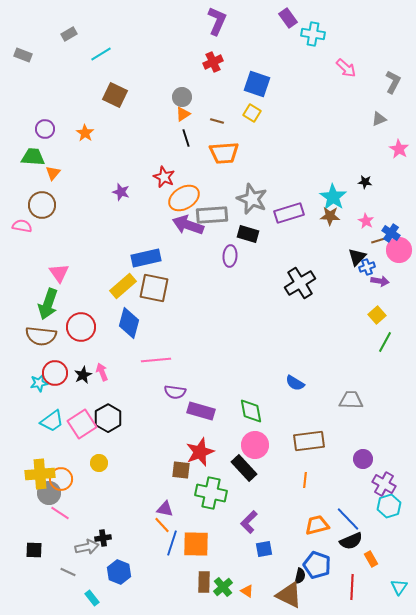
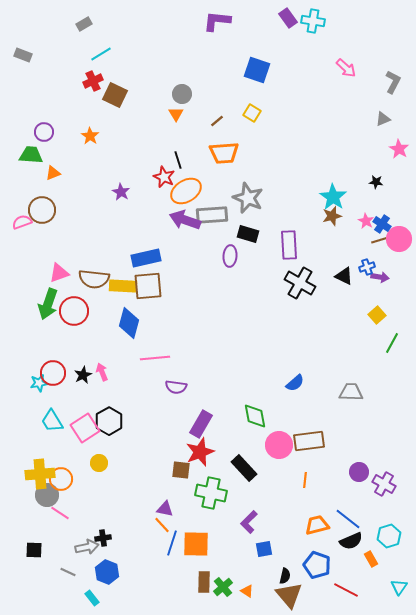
purple L-shape at (217, 21): rotated 108 degrees counterclockwise
gray rectangle at (69, 34): moved 15 px right, 10 px up
cyan cross at (313, 34): moved 13 px up
red cross at (213, 62): moved 120 px left, 19 px down
blue square at (257, 84): moved 14 px up
gray circle at (182, 97): moved 3 px up
orange triangle at (183, 114): moved 7 px left; rotated 28 degrees counterclockwise
gray triangle at (379, 119): moved 4 px right
brown line at (217, 121): rotated 56 degrees counterclockwise
purple circle at (45, 129): moved 1 px left, 3 px down
orange star at (85, 133): moved 5 px right, 3 px down
black line at (186, 138): moved 8 px left, 22 px down
green trapezoid at (33, 157): moved 2 px left, 2 px up
orange triangle at (53, 173): rotated 28 degrees clockwise
black star at (365, 182): moved 11 px right
purple star at (121, 192): rotated 12 degrees clockwise
orange ellipse at (184, 198): moved 2 px right, 7 px up
gray star at (252, 199): moved 4 px left, 1 px up
brown circle at (42, 205): moved 5 px down
purple rectangle at (289, 213): moved 32 px down; rotated 76 degrees counterclockwise
brown star at (330, 216): moved 2 px right; rotated 18 degrees counterclockwise
purple arrow at (188, 225): moved 3 px left, 5 px up
pink semicircle at (22, 226): moved 4 px up; rotated 30 degrees counterclockwise
blue cross at (391, 233): moved 9 px left, 9 px up
pink circle at (399, 250): moved 11 px up
black triangle at (357, 257): moved 13 px left, 19 px down; rotated 48 degrees counterclockwise
pink triangle at (59, 273): rotated 45 degrees clockwise
purple arrow at (380, 281): moved 4 px up
black cross at (300, 283): rotated 28 degrees counterclockwise
yellow rectangle at (123, 286): rotated 44 degrees clockwise
brown square at (154, 288): moved 6 px left, 2 px up; rotated 16 degrees counterclockwise
red circle at (81, 327): moved 7 px left, 16 px up
brown semicircle at (41, 336): moved 53 px right, 57 px up
green line at (385, 342): moved 7 px right, 1 px down
pink line at (156, 360): moved 1 px left, 2 px up
red circle at (55, 373): moved 2 px left
blue semicircle at (295, 383): rotated 72 degrees counterclockwise
purple semicircle at (175, 392): moved 1 px right, 5 px up
gray trapezoid at (351, 400): moved 8 px up
purple rectangle at (201, 411): moved 13 px down; rotated 76 degrees counterclockwise
green diamond at (251, 411): moved 4 px right, 5 px down
black hexagon at (108, 418): moved 1 px right, 3 px down
cyan trapezoid at (52, 421): rotated 95 degrees clockwise
pink square at (82, 424): moved 3 px right, 4 px down
pink circle at (255, 445): moved 24 px right
purple circle at (363, 459): moved 4 px left, 13 px down
gray circle at (49, 493): moved 2 px left, 2 px down
cyan hexagon at (389, 506): moved 30 px down
blue line at (348, 519): rotated 8 degrees counterclockwise
blue hexagon at (119, 572): moved 12 px left
black semicircle at (300, 576): moved 15 px left
red line at (352, 587): moved 6 px left, 3 px down; rotated 65 degrees counterclockwise
brown triangle at (289, 595): rotated 24 degrees clockwise
